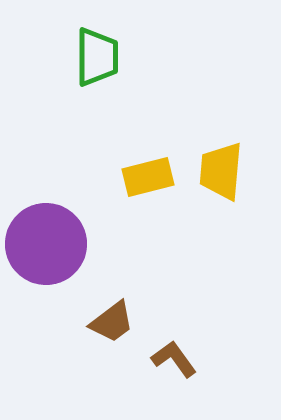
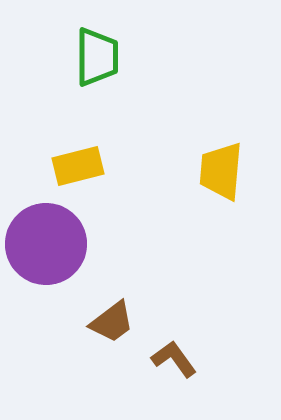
yellow rectangle: moved 70 px left, 11 px up
